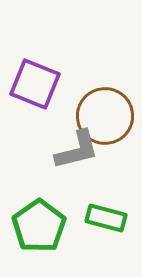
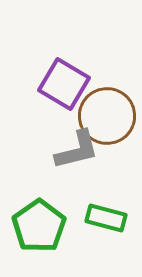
purple square: moved 29 px right; rotated 9 degrees clockwise
brown circle: moved 2 px right
